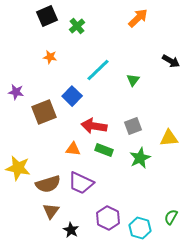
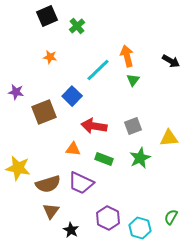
orange arrow: moved 11 px left, 38 px down; rotated 60 degrees counterclockwise
green rectangle: moved 9 px down
